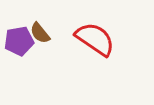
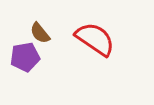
purple pentagon: moved 6 px right, 16 px down
